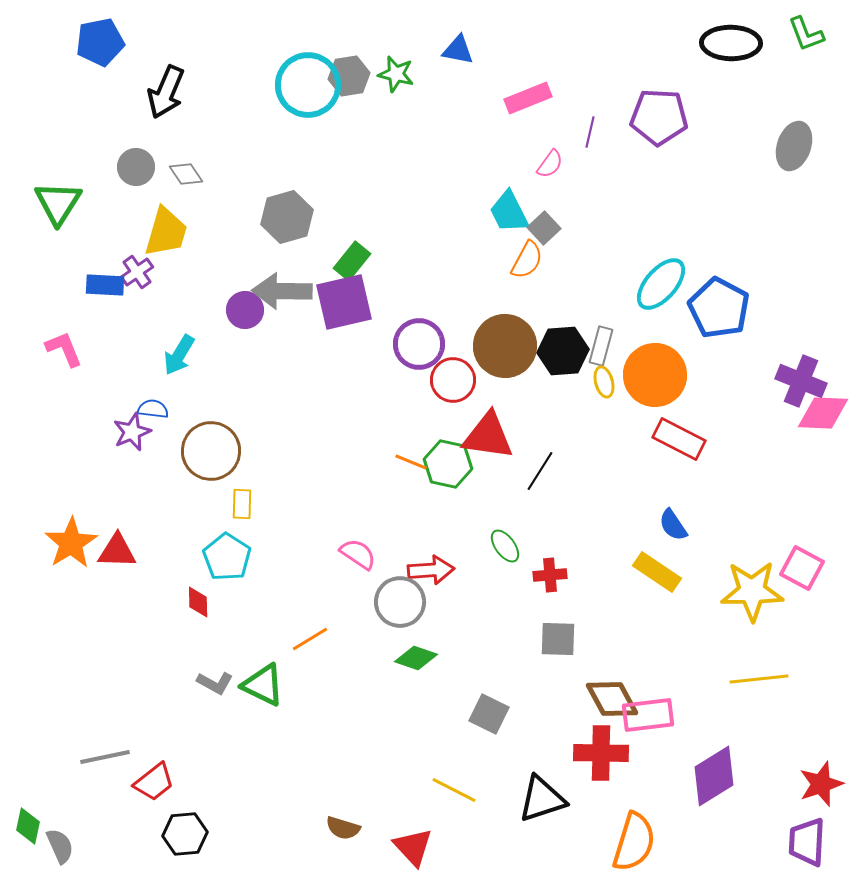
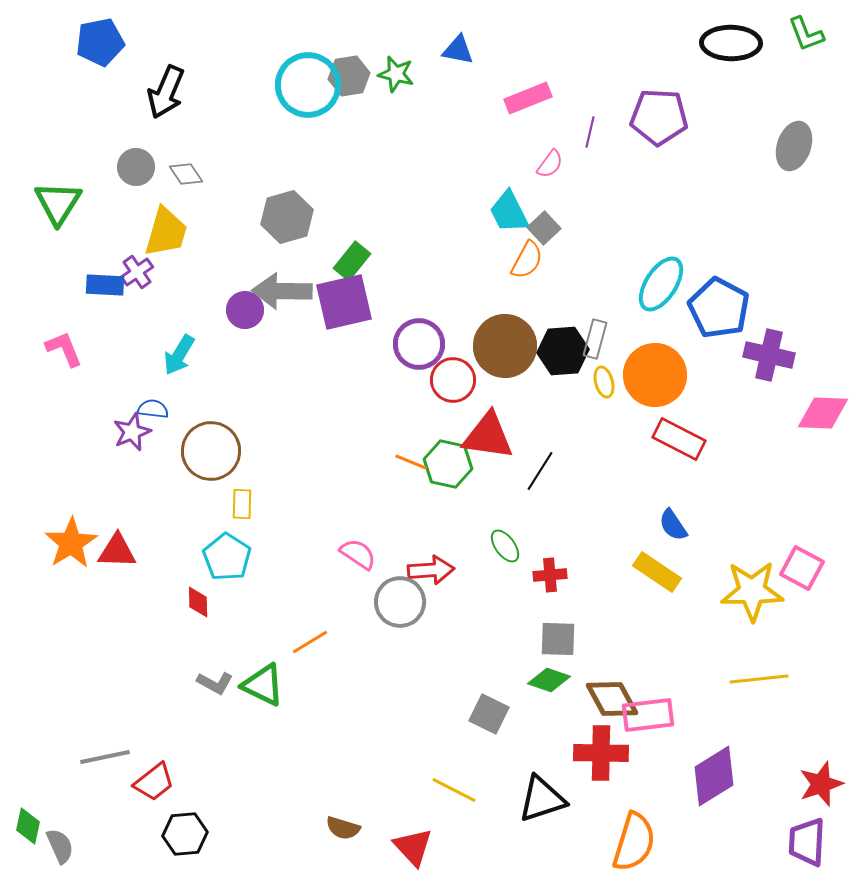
cyan ellipse at (661, 284): rotated 8 degrees counterclockwise
gray rectangle at (601, 346): moved 6 px left, 7 px up
purple cross at (801, 381): moved 32 px left, 26 px up; rotated 9 degrees counterclockwise
orange line at (310, 639): moved 3 px down
green diamond at (416, 658): moved 133 px right, 22 px down
